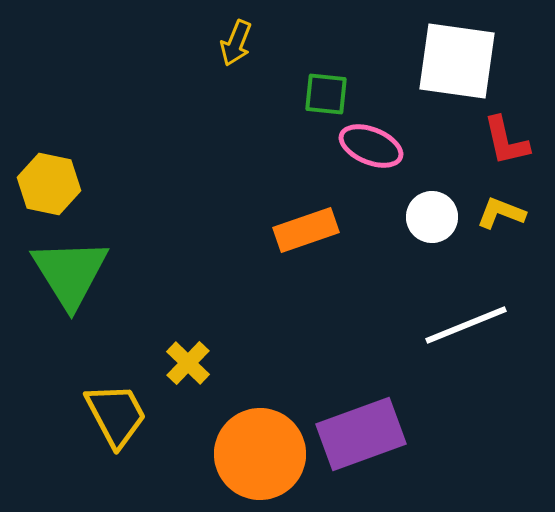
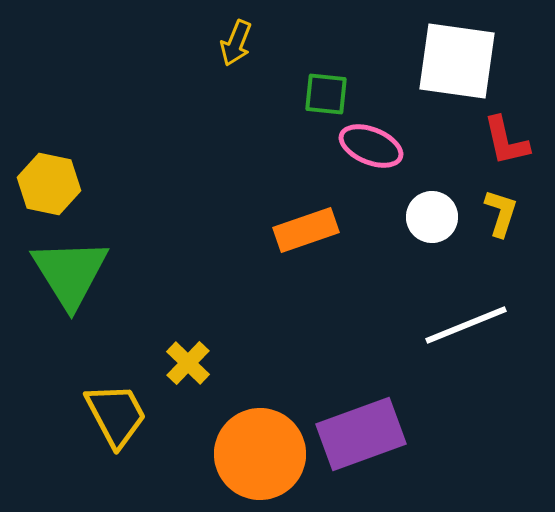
yellow L-shape: rotated 87 degrees clockwise
